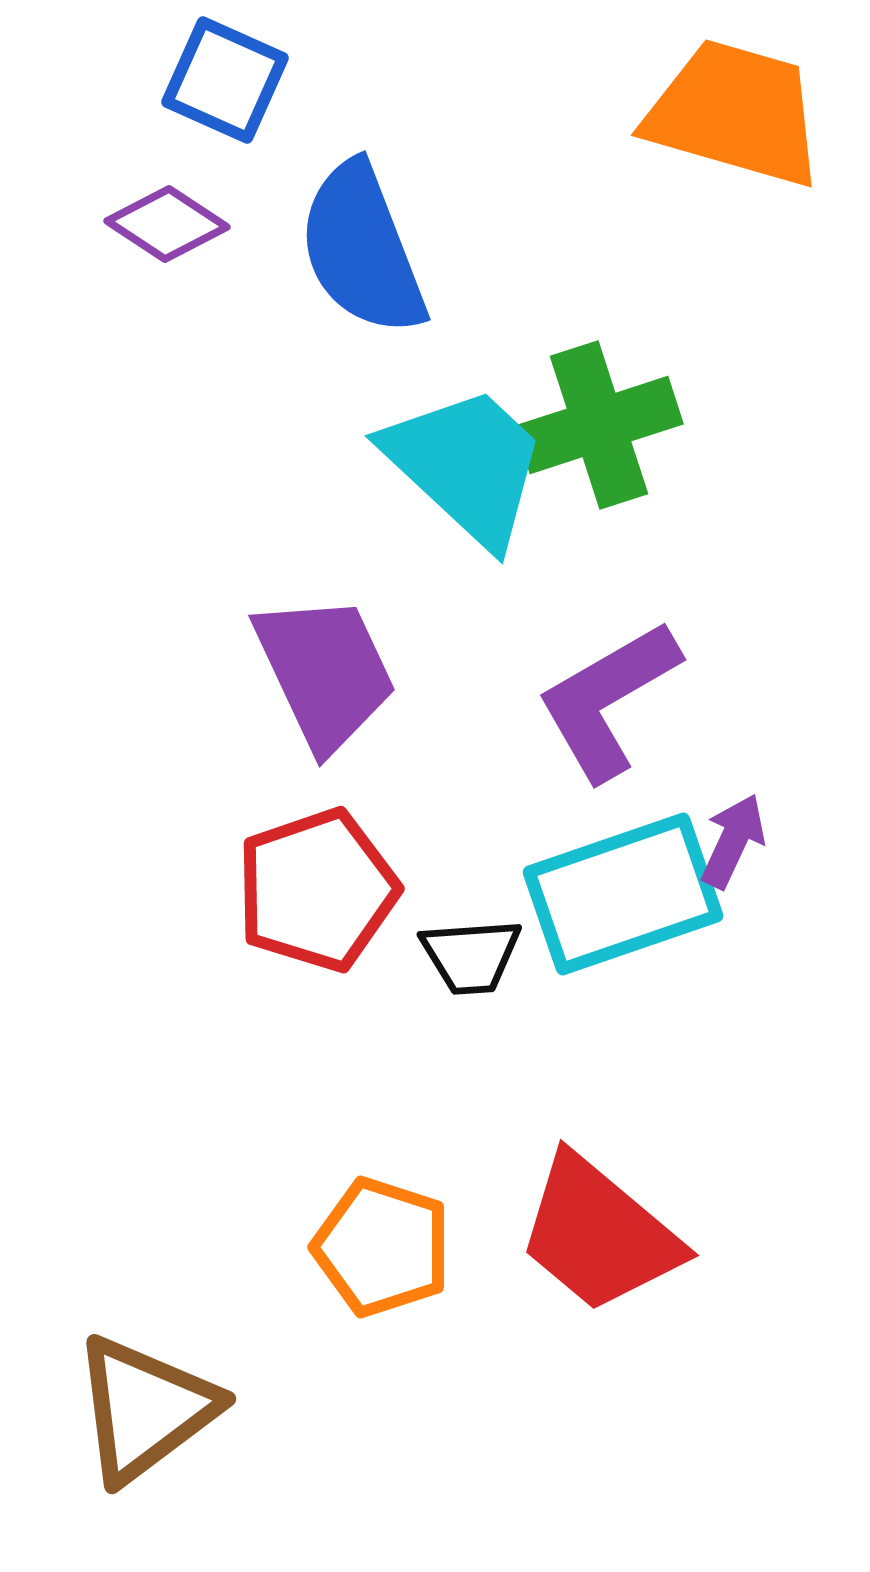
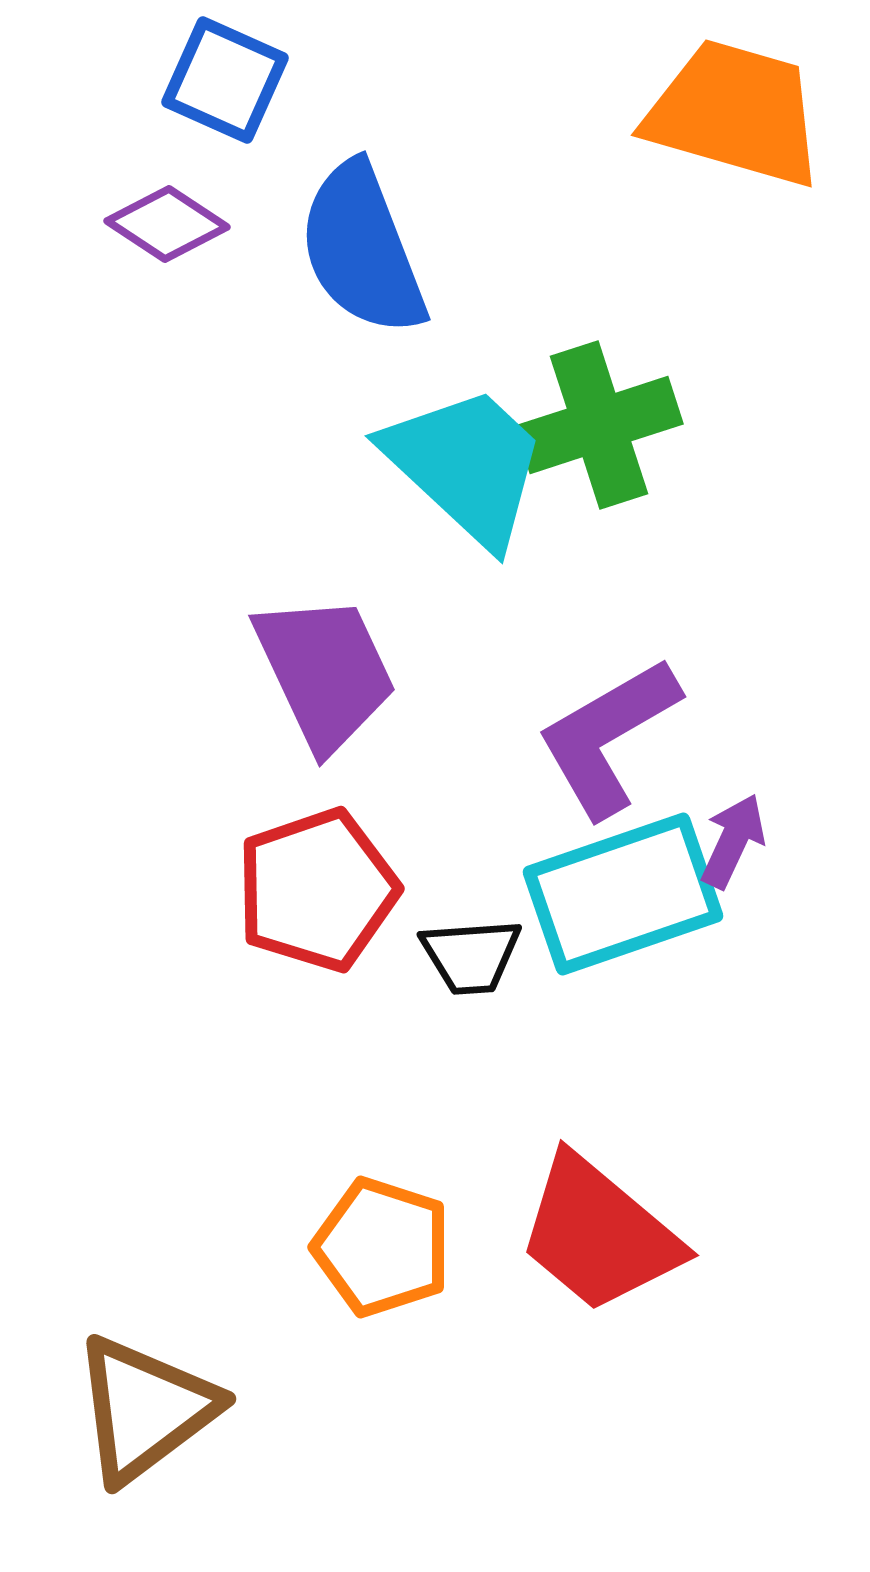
purple L-shape: moved 37 px down
